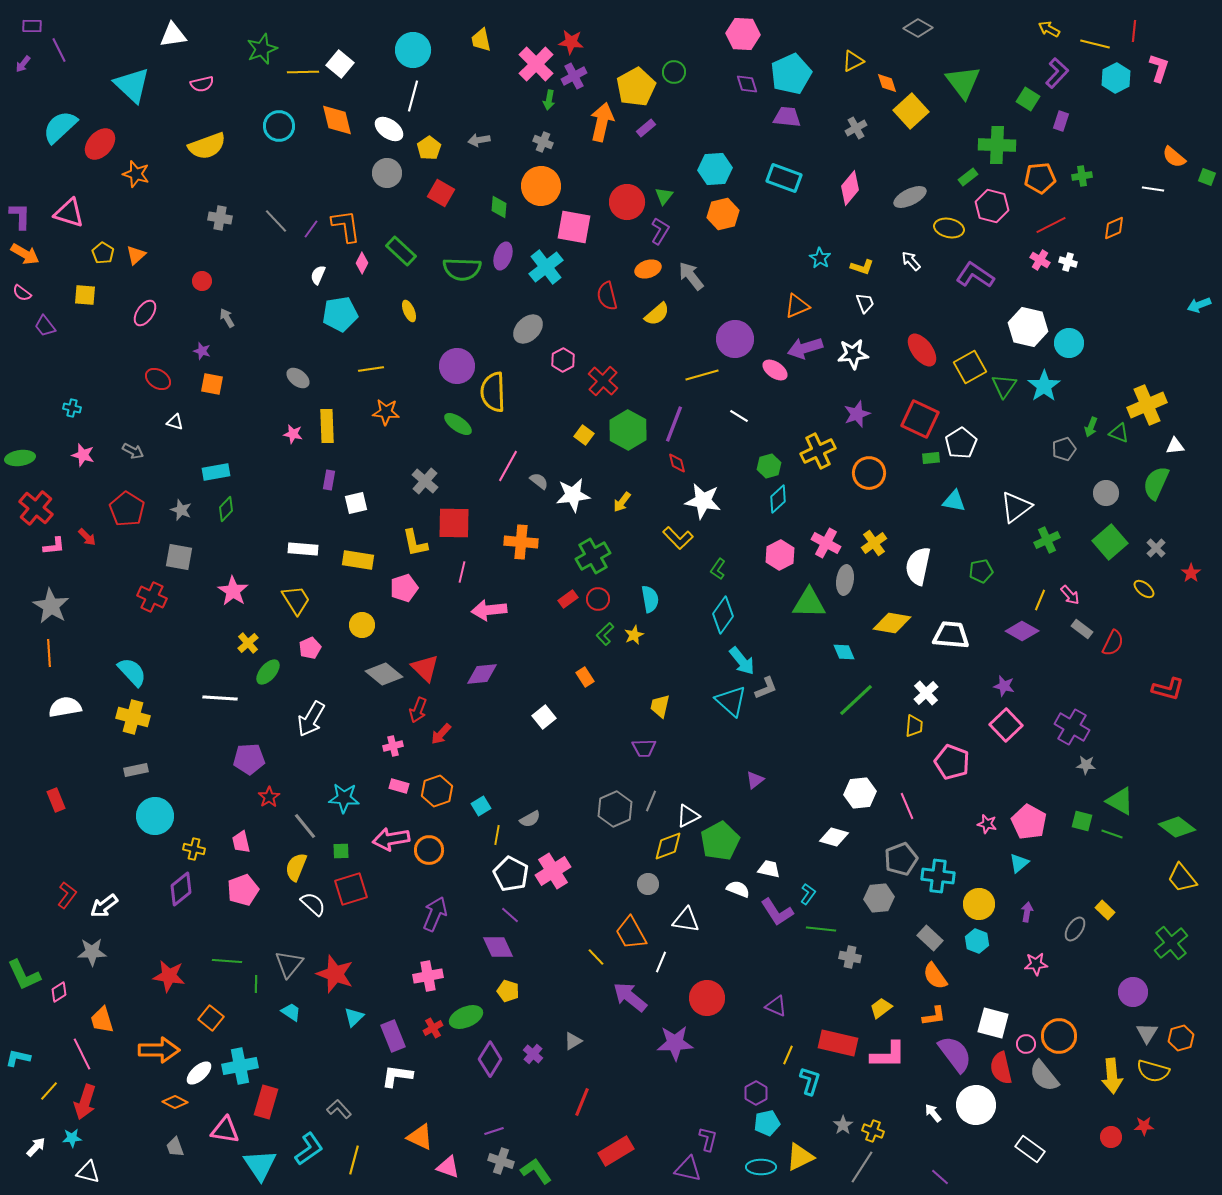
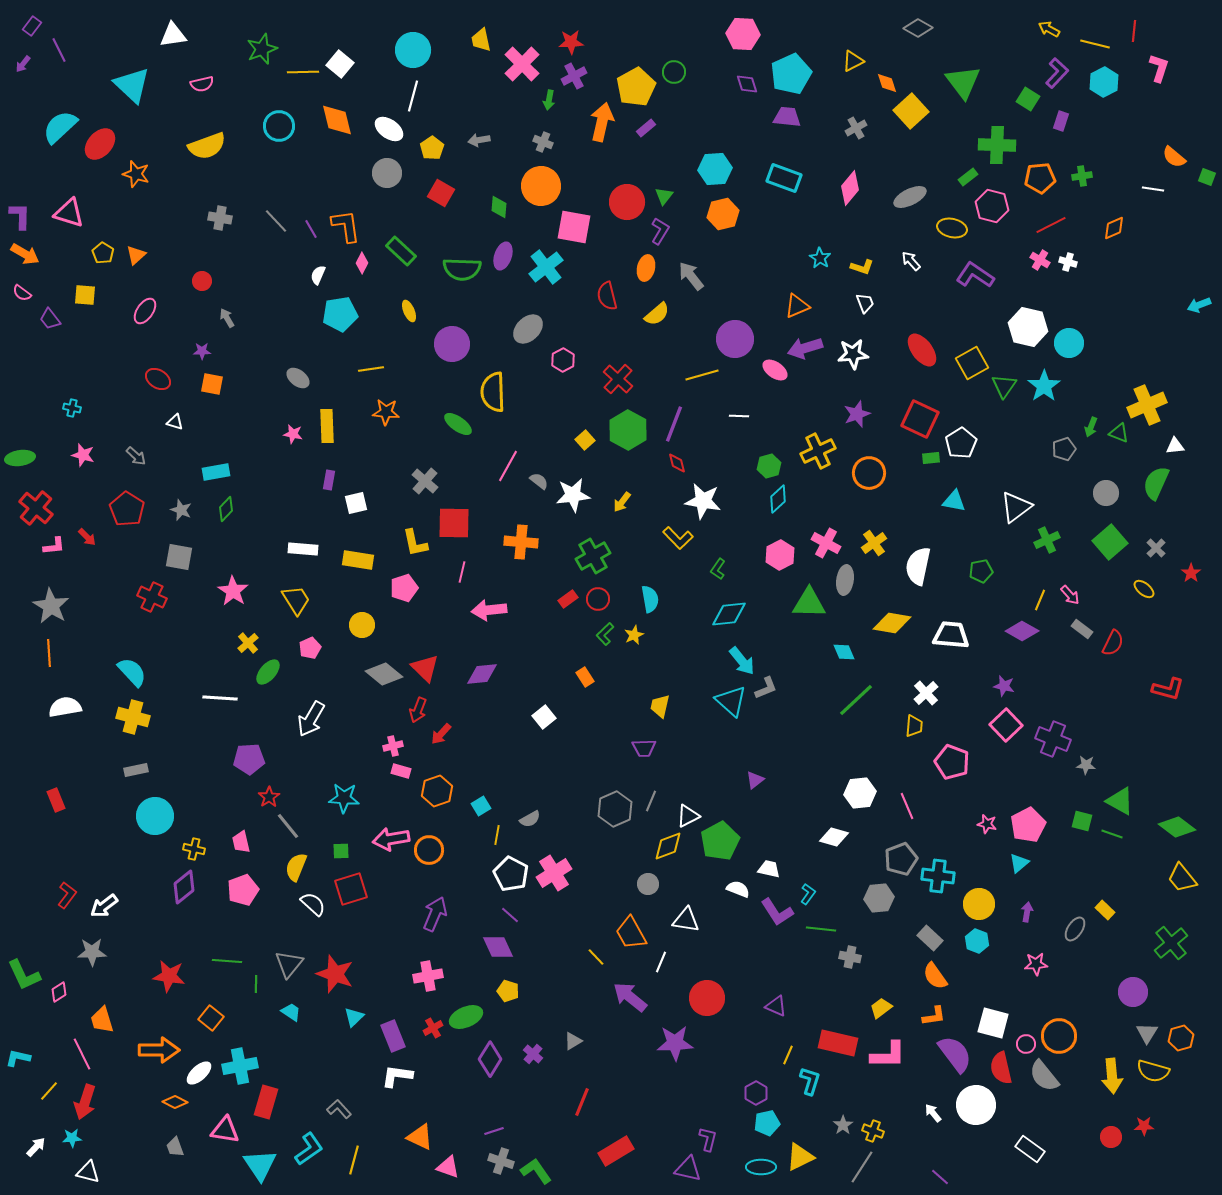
purple rectangle at (32, 26): rotated 54 degrees counterclockwise
red star at (571, 42): rotated 10 degrees counterclockwise
pink cross at (536, 64): moved 14 px left
cyan hexagon at (1116, 78): moved 12 px left, 4 px down
yellow pentagon at (429, 148): moved 3 px right
yellow ellipse at (949, 228): moved 3 px right
purple line at (311, 229): rotated 66 degrees counterclockwise
orange ellipse at (648, 269): moved 2 px left, 1 px up; rotated 60 degrees counterclockwise
pink ellipse at (145, 313): moved 2 px up
purple trapezoid at (45, 326): moved 5 px right, 7 px up
purple star at (202, 351): rotated 18 degrees counterclockwise
purple circle at (457, 366): moved 5 px left, 22 px up
yellow square at (970, 367): moved 2 px right, 4 px up
red cross at (603, 381): moved 15 px right, 2 px up
white line at (739, 416): rotated 30 degrees counterclockwise
yellow square at (584, 435): moved 1 px right, 5 px down; rotated 12 degrees clockwise
gray arrow at (133, 451): moved 3 px right, 5 px down; rotated 15 degrees clockwise
cyan diamond at (723, 615): moved 6 px right, 1 px up; rotated 48 degrees clockwise
purple cross at (1072, 727): moved 19 px left, 12 px down; rotated 8 degrees counterclockwise
pink rectangle at (399, 786): moved 2 px right, 15 px up
pink pentagon at (1029, 822): moved 1 px left, 3 px down; rotated 16 degrees clockwise
gray line at (305, 826): moved 17 px left
pink cross at (553, 871): moved 1 px right, 2 px down
purple diamond at (181, 889): moved 3 px right, 2 px up
